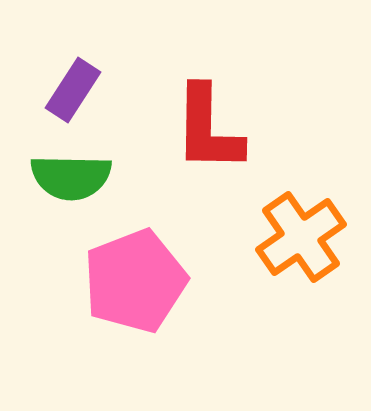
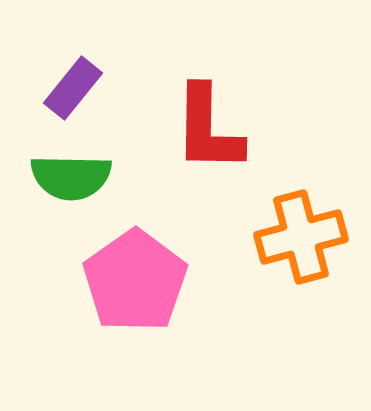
purple rectangle: moved 2 px up; rotated 6 degrees clockwise
orange cross: rotated 20 degrees clockwise
pink pentagon: rotated 14 degrees counterclockwise
